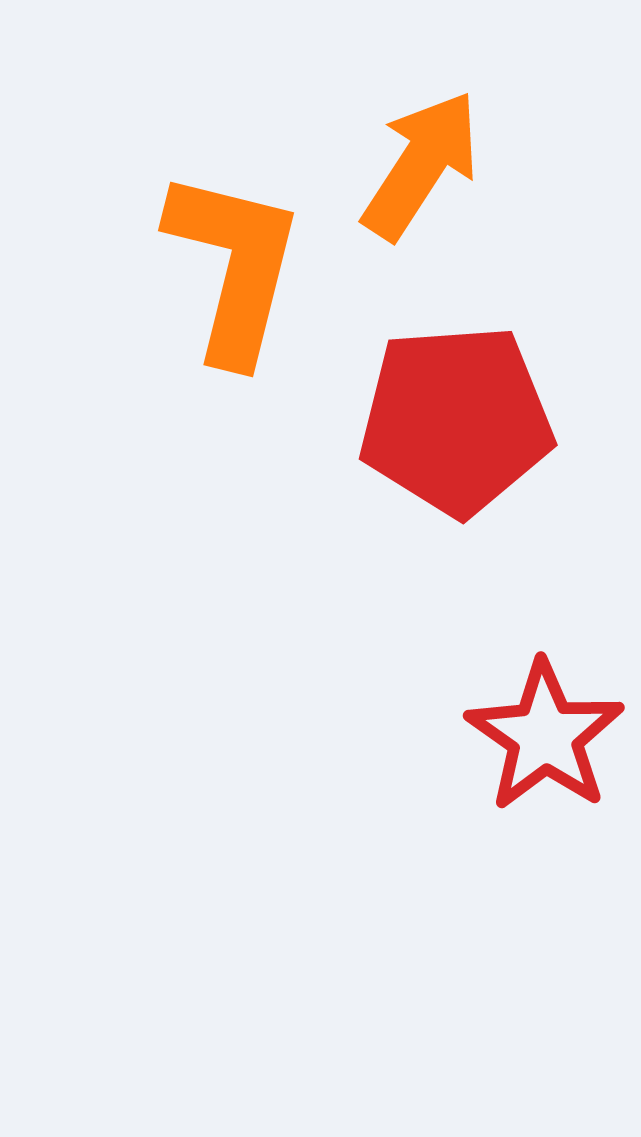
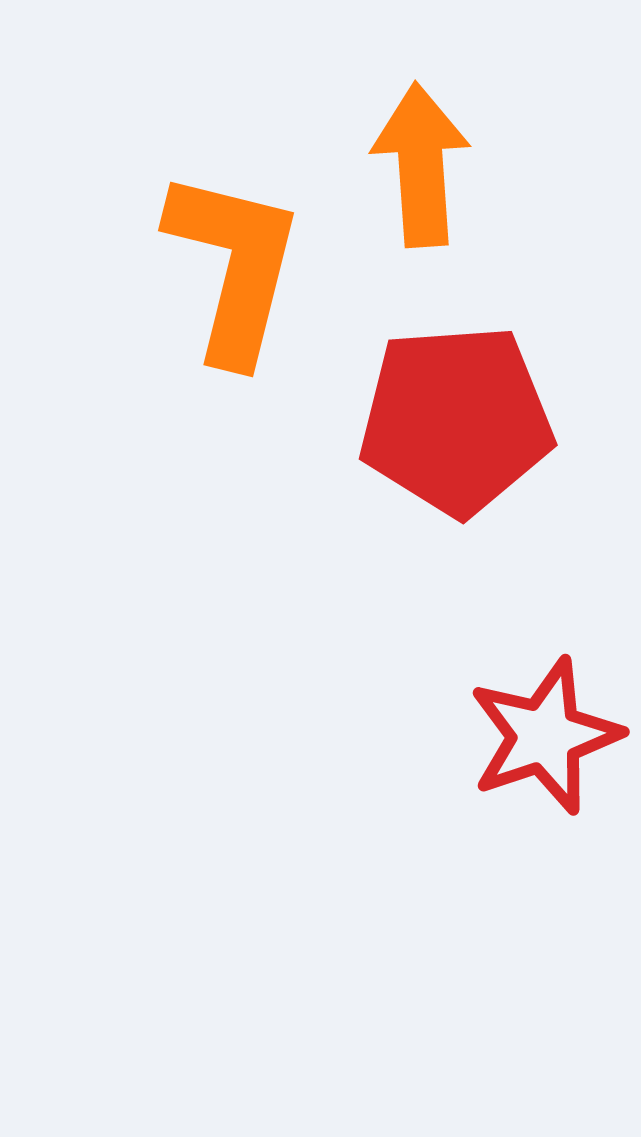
orange arrow: rotated 37 degrees counterclockwise
red star: rotated 18 degrees clockwise
